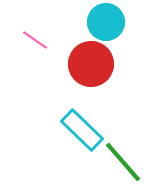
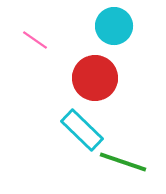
cyan circle: moved 8 px right, 4 px down
red circle: moved 4 px right, 14 px down
green line: rotated 30 degrees counterclockwise
